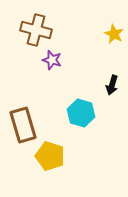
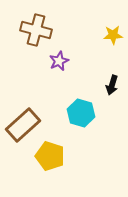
yellow star: moved 1 px left, 1 px down; rotated 30 degrees counterclockwise
purple star: moved 7 px right, 1 px down; rotated 30 degrees clockwise
brown rectangle: rotated 64 degrees clockwise
